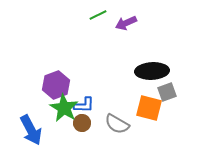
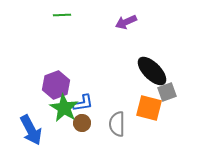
green line: moved 36 px left; rotated 24 degrees clockwise
purple arrow: moved 1 px up
black ellipse: rotated 48 degrees clockwise
blue L-shape: moved 1 px left, 2 px up; rotated 10 degrees counterclockwise
gray semicircle: rotated 60 degrees clockwise
